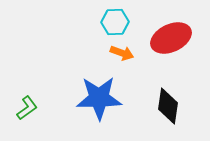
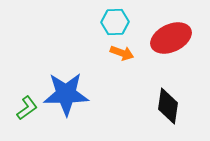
blue star: moved 33 px left, 4 px up
